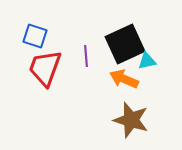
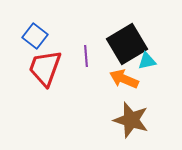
blue square: rotated 20 degrees clockwise
black square: moved 2 px right; rotated 6 degrees counterclockwise
